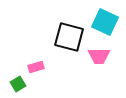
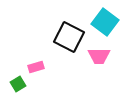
cyan square: rotated 12 degrees clockwise
black square: rotated 12 degrees clockwise
